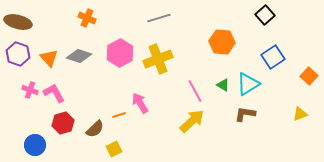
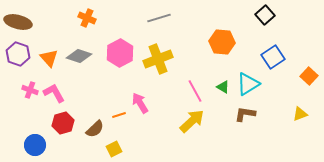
green triangle: moved 2 px down
